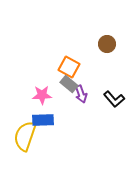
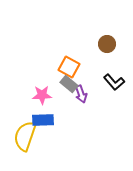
black L-shape: moved 17 px up
